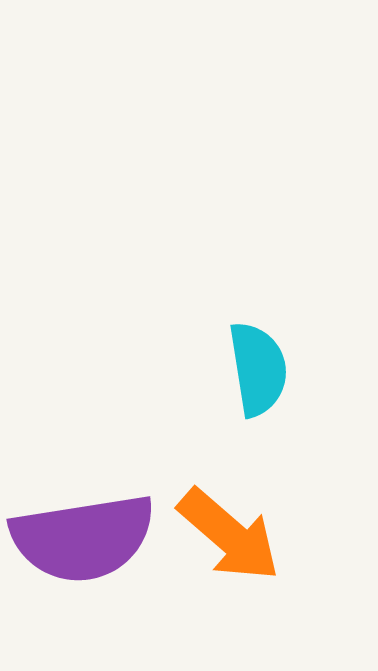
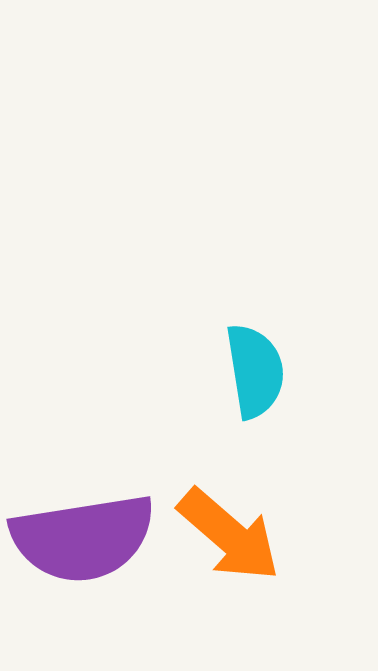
cyan semicircle: moved 3 px left, 2 px down
